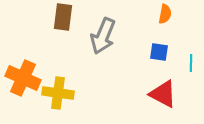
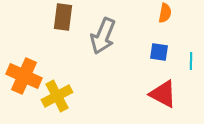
orange semicircle: moved 1 px up
cyan line: moved 2 px up
orange cross: moved 1 px right, 2 px up
yellow cross: moved 1 px left, 3 px down; rotated 36 degrees counterclockwise
